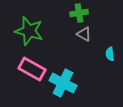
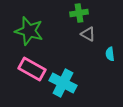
gray triangle: moved 4 px right
